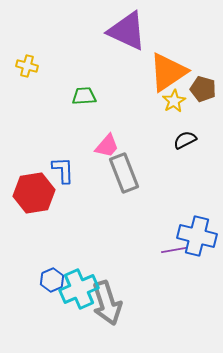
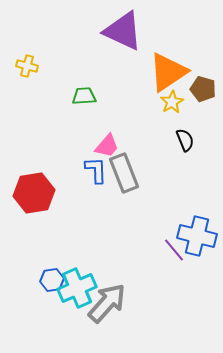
purple triangle: moved 4 px left
yellow star: moved 2 px left, 1 px down
black semicircle: rotated 95 degrees clockwise
blue L-shape: moved 33 px right
purple line: rotated 60 degrees clockwise
blue hexagon: rotated 15 degrees clockwise
cyan cross: moved 2 px left, 1 px up
gray arrow: rotated 120 degrees counterclockwise
